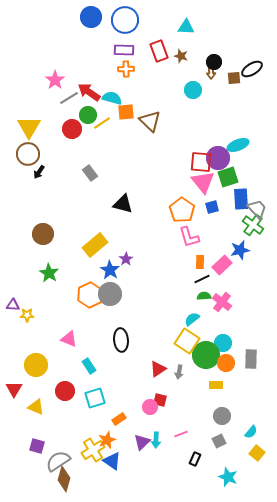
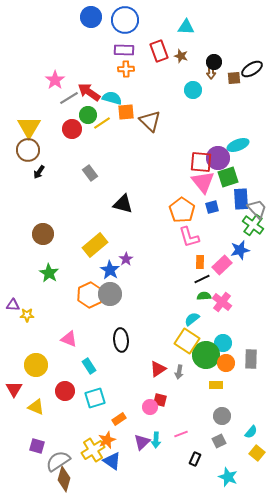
brown circle at (28, 154): moved 4 px up
